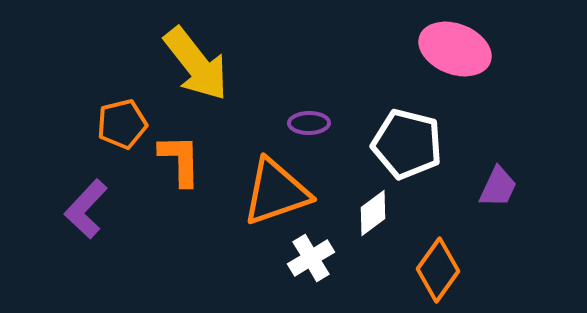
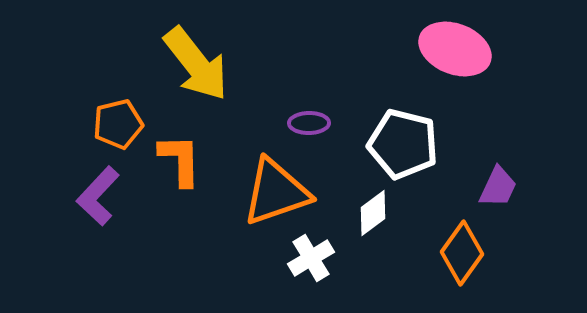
orange pentagon: moved 4 px left
white pentagon: moved 4 px left
purple L-shape: moved 12 px right, 13 px up
orange diamond: moved 24 px right, 17 px up
